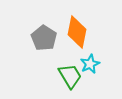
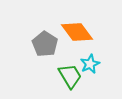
orange diamond: rotated 48 degrees counterclockwise
gray pentagon: moved 1 px right, 6 px down
